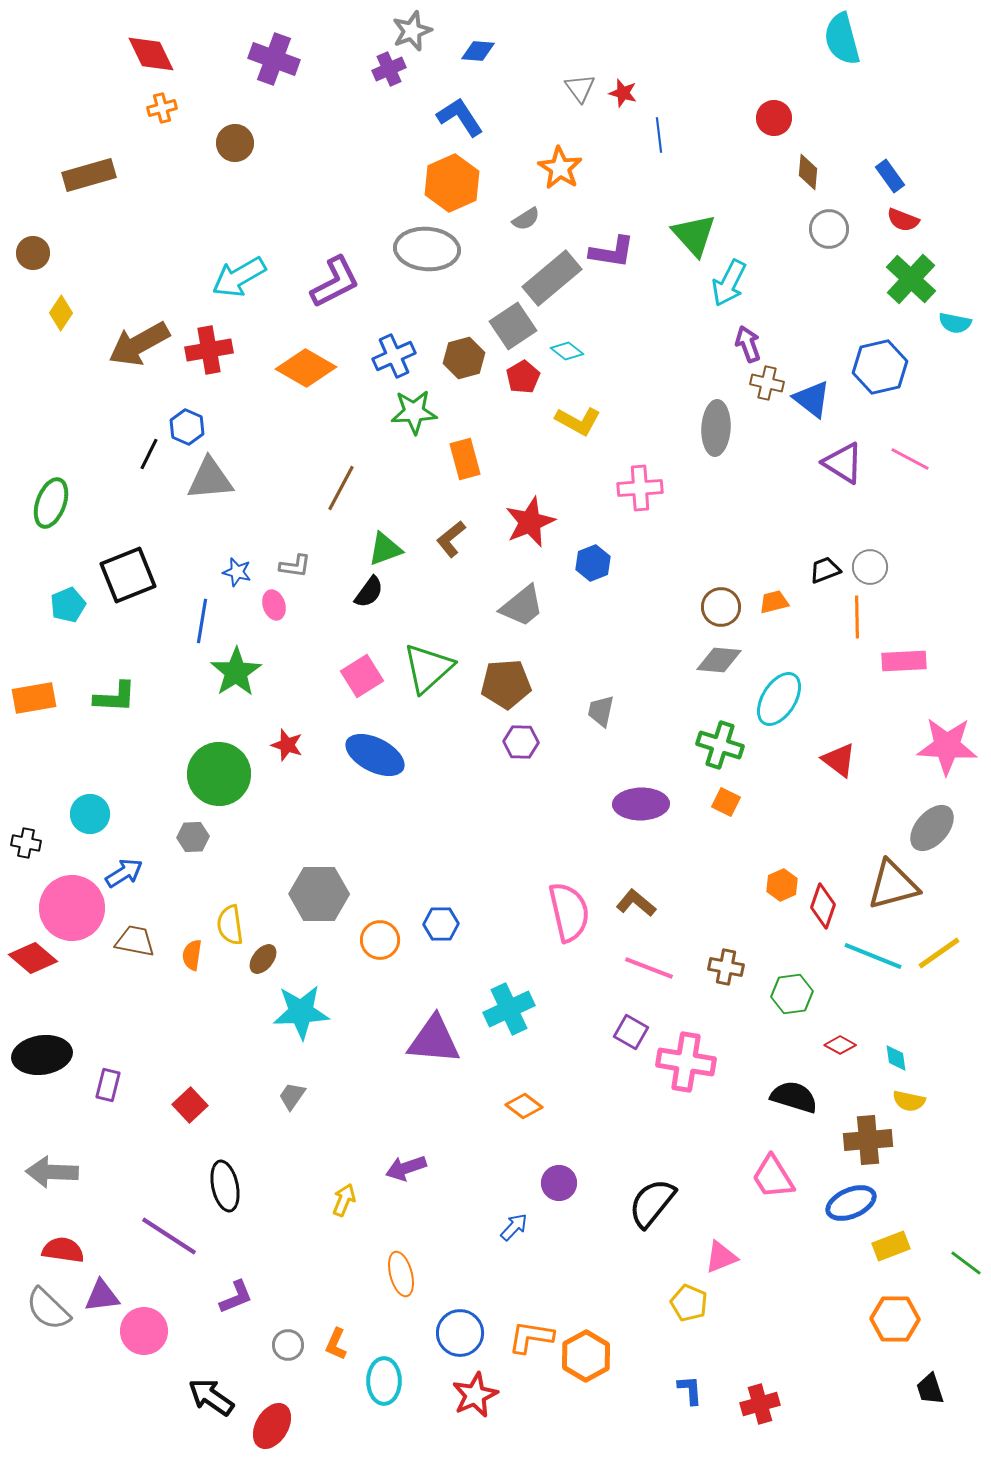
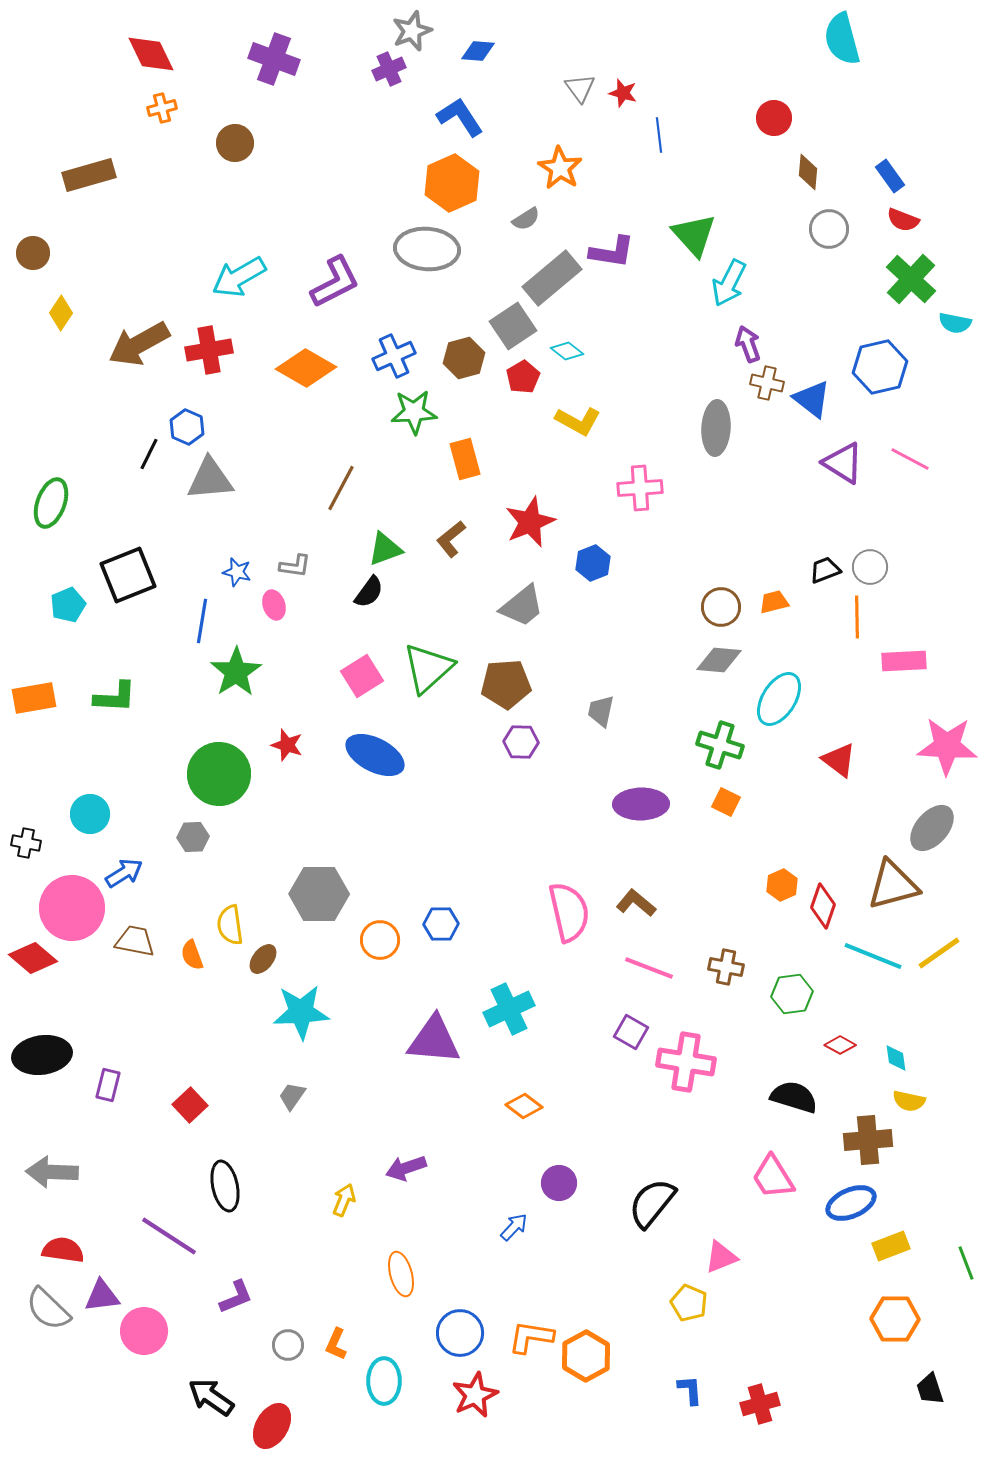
orange semicircle at (192, 955): rotated 28 degrees counterclockwise
green line at (966, 1263): rotated 32 degrees clockwise
